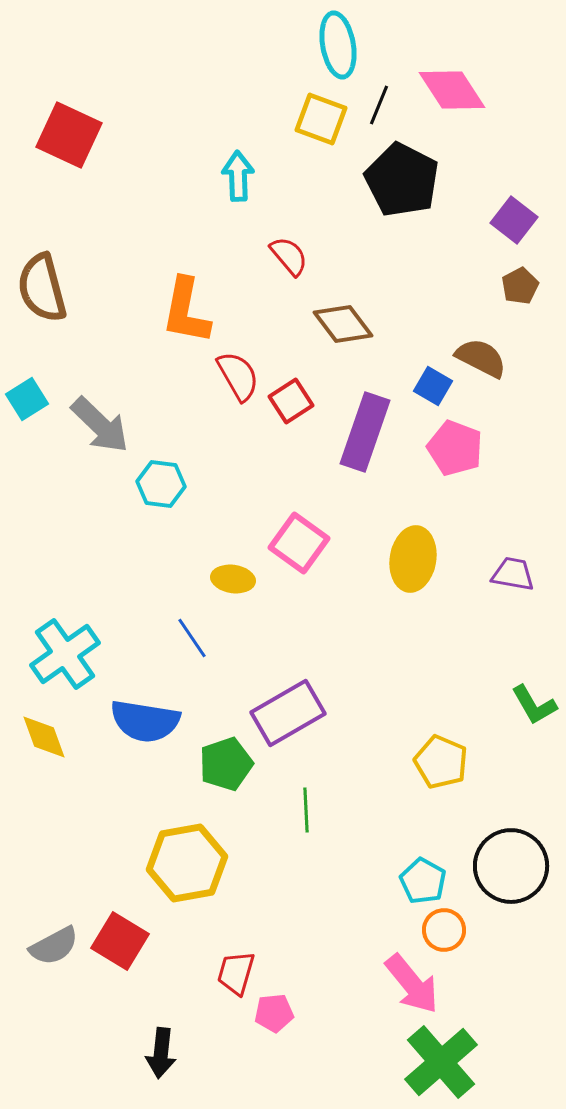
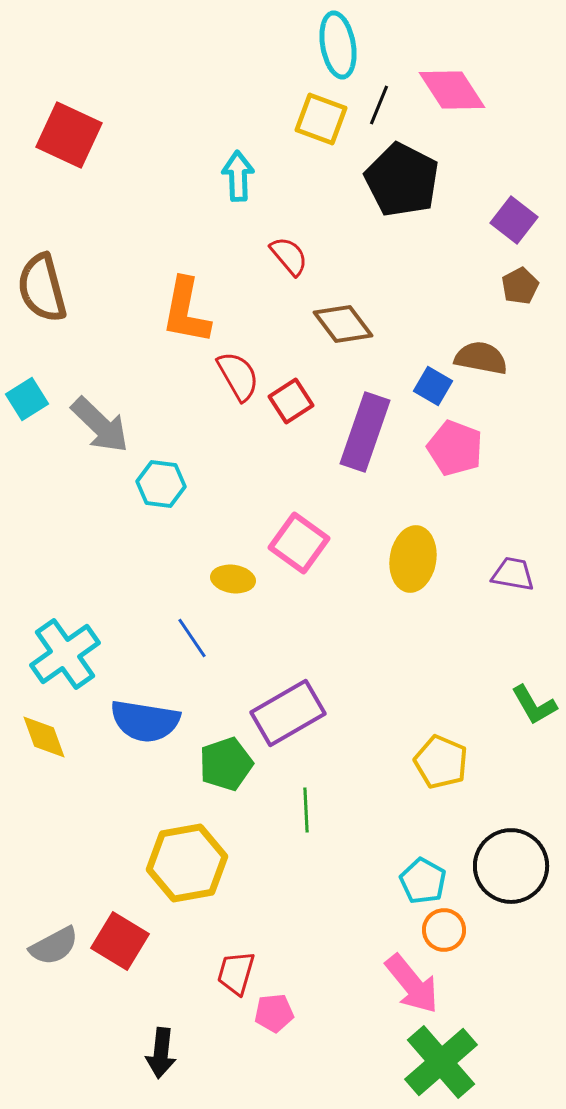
brown semicircle at (481, 358): rotated 16 degrees counterclockwise
